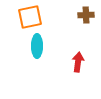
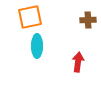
brown cross: moved 2 px right, 5 px down
